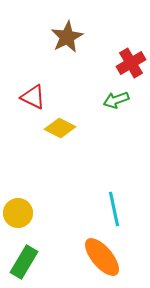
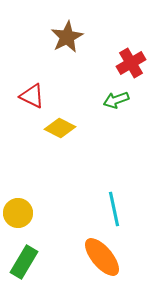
red triangle: moved 1 px left, 1 px up
